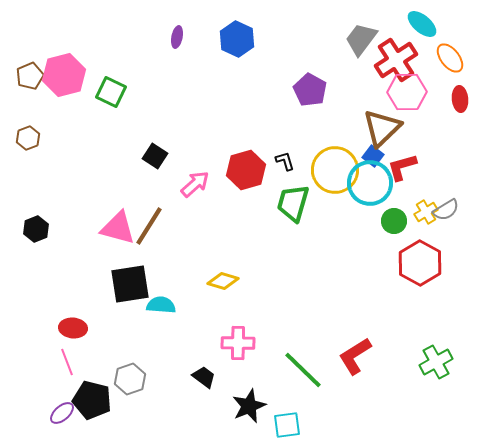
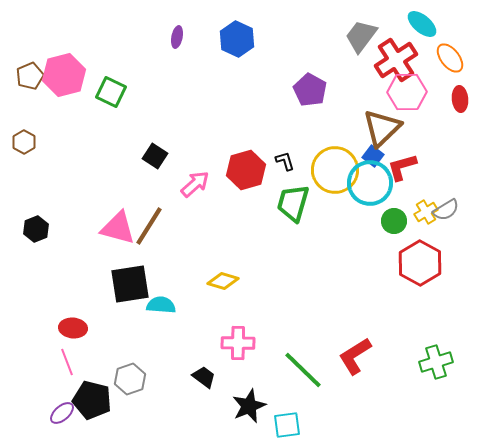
gray trapezoid at (361, 39): moved 3 px up
brown hexagon at (28, 138): moved 4 px left, 4 px down; rotated 10 degrees counterclockwise
green cross at (436, 362): rotated 12 degrees clockwise
